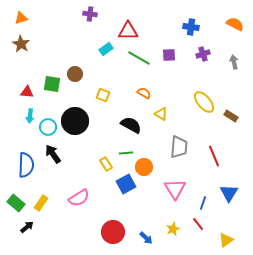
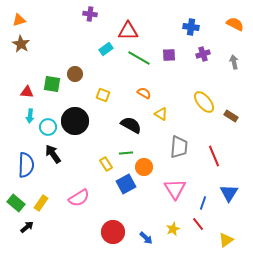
orange triangle at (21, 18): moved 2 px left, 2 px down
